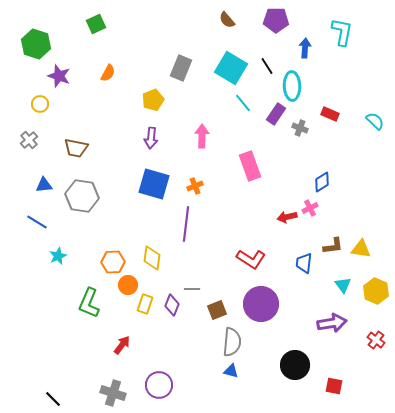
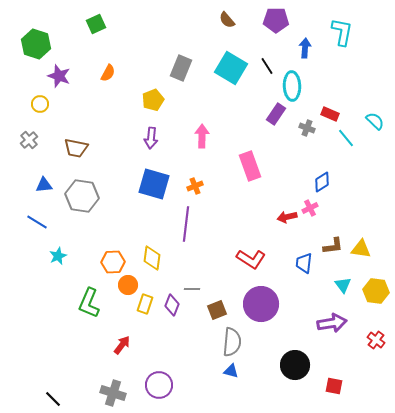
cyan line at (243, 103): moved 103 px right, 35 px down
gray cross at (300, 128): moved 7 px right
yellow hexagon at (376, 291): rotated 15 degrees counterclockwise
